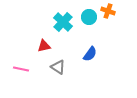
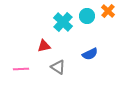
orange cross: rotated 24 degrees clockwise
cyan circle: moved 2 px left, 1 px up
blue semicircle: rotated 28 degrees clockwise
pink line: rotated 14 degrees counterclockwise
